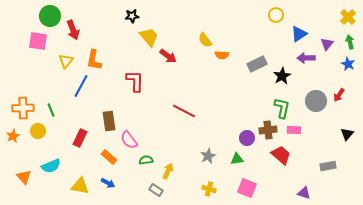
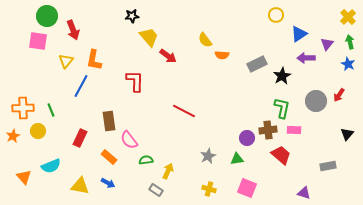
green circle at (50, 16): moved 3 px left
